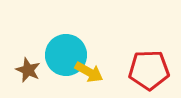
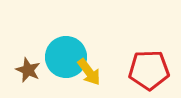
cyan circle: moved 2 px down
yellow arrow: rotated 24 degrees clockwise
